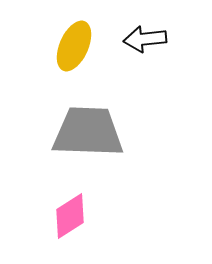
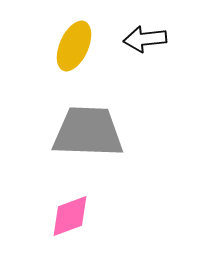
pink diamond: rotated 12 degrees clockwise
